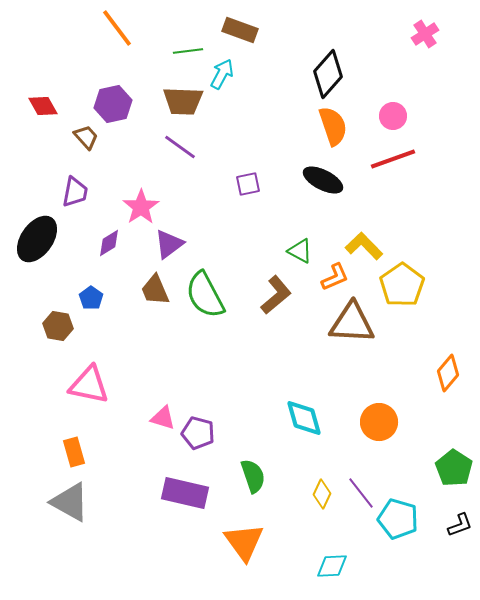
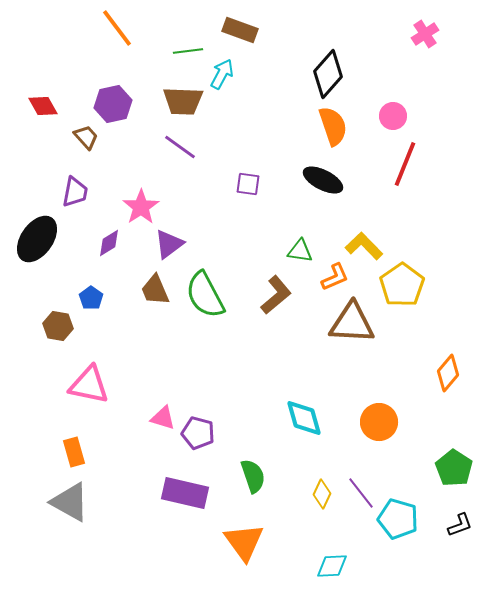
red line at (393, 159): moved 12 px right, 5 px down; rotated 48 degrees counterclockwise
purple square at (248, 184): rotated 20 degrees clockwise
green triangle at (300, 251): rotated 20 degrees counterclockwise
